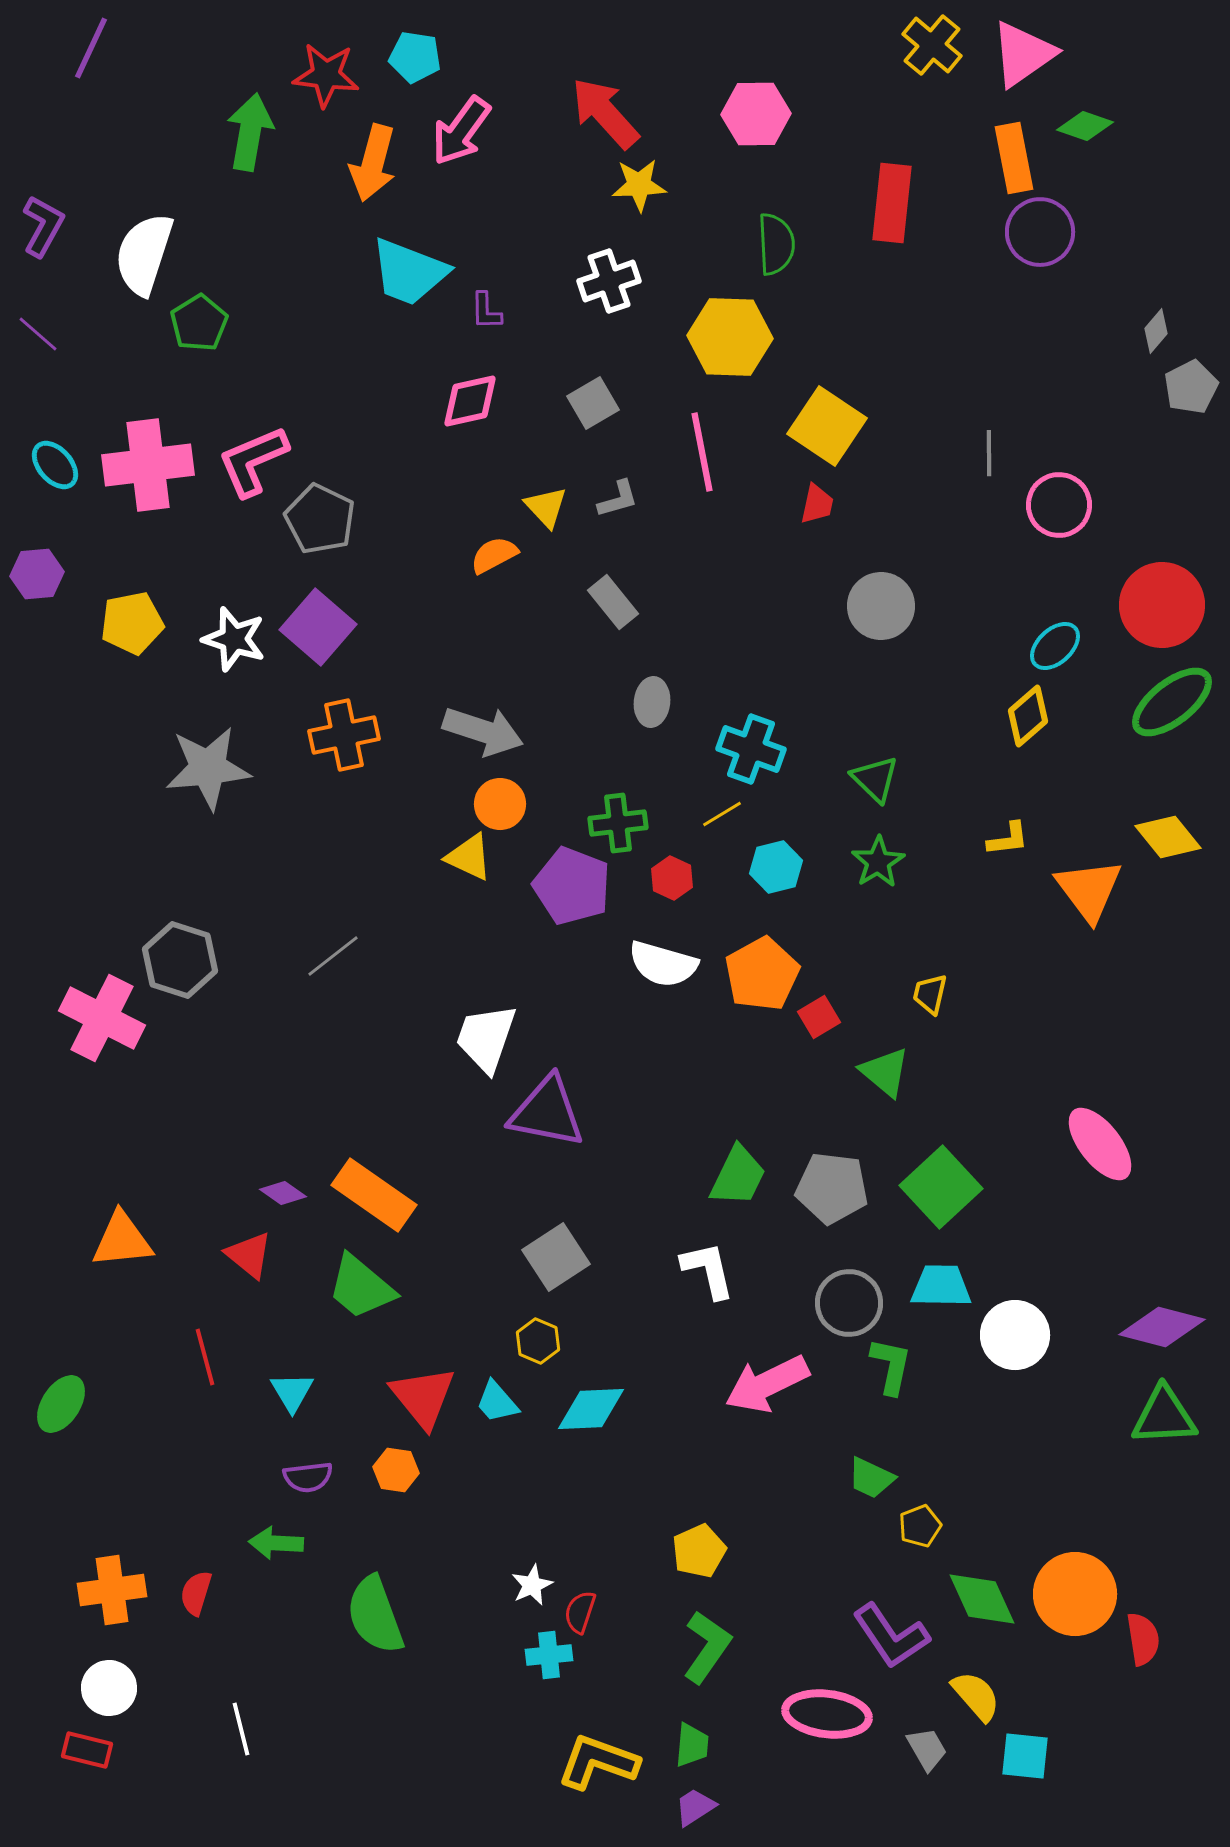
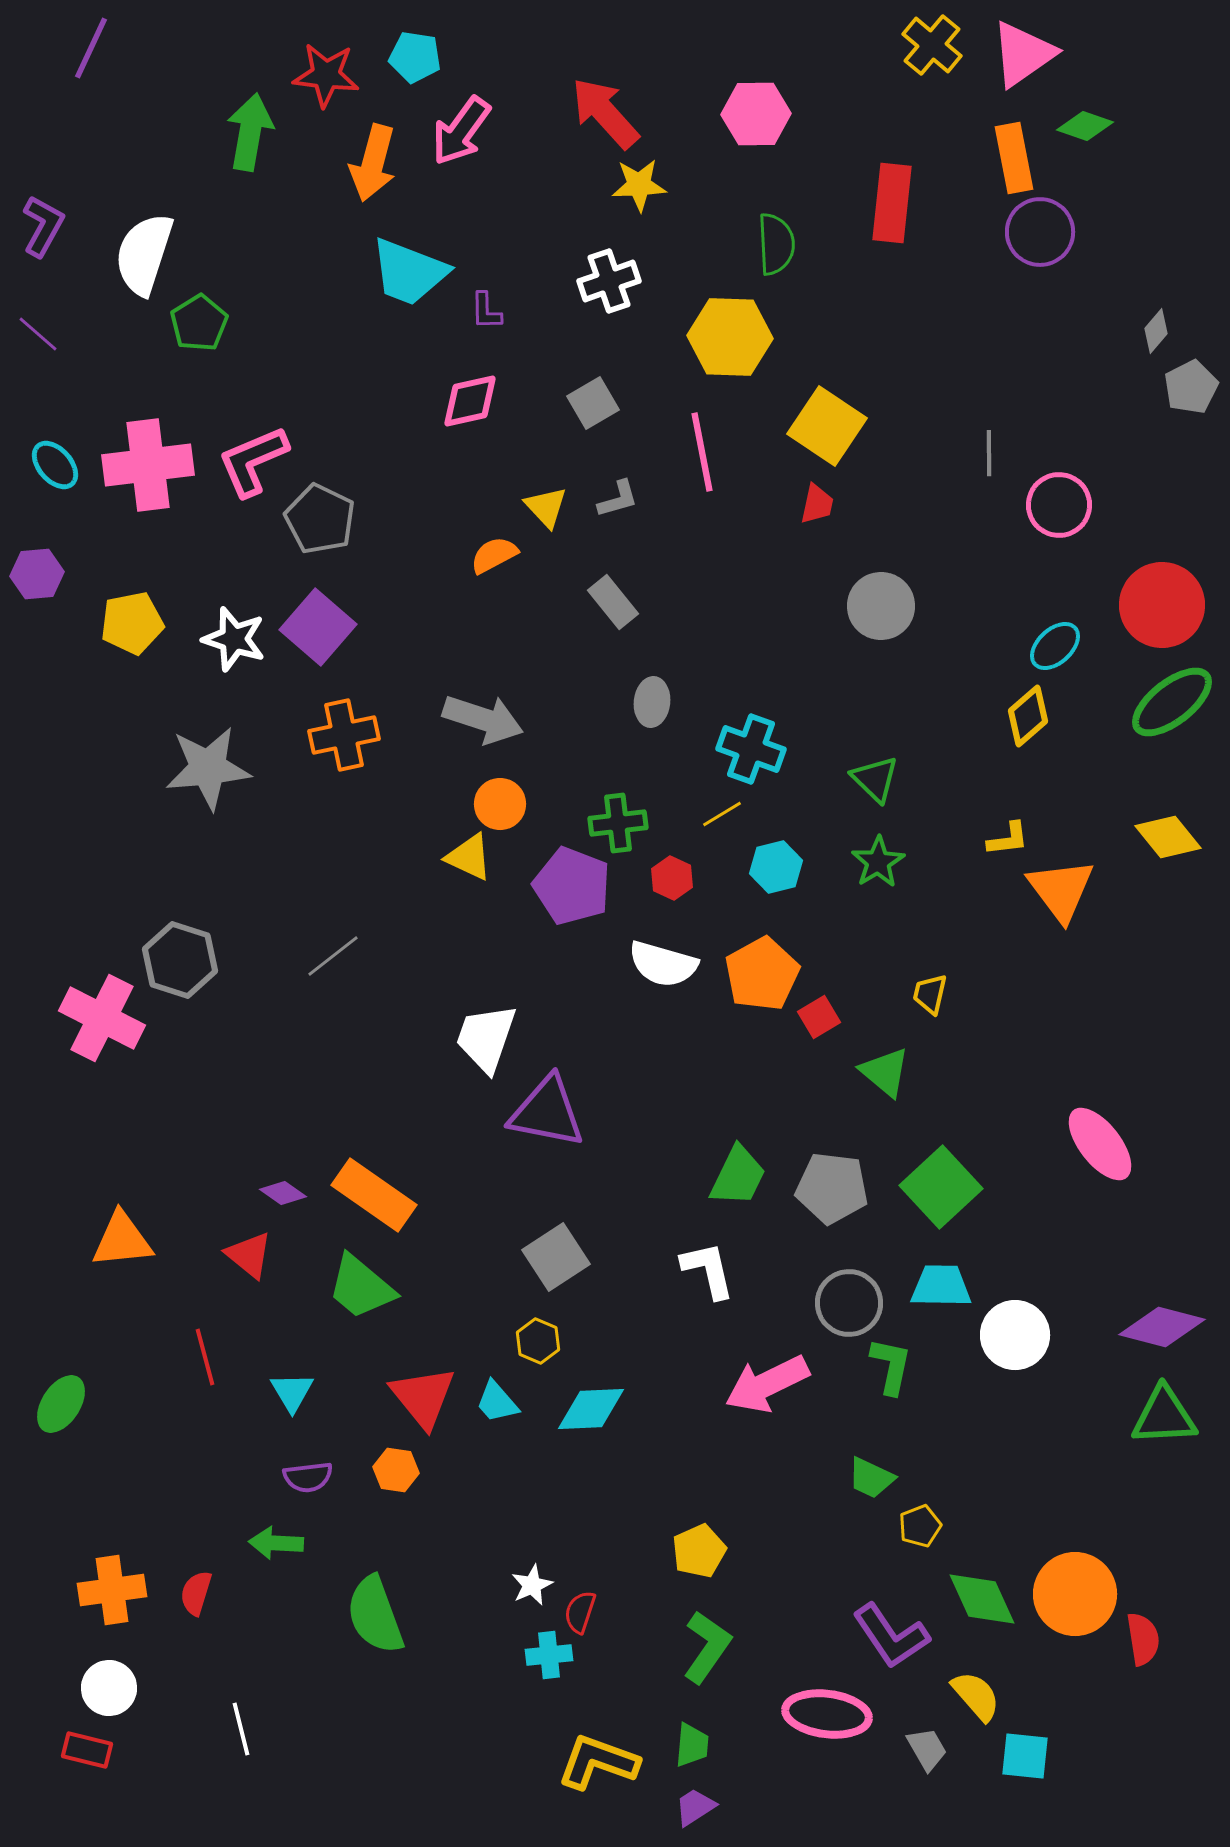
gray arrow at (483, 731): moved 12 px up
orange triangle at (1089, 890): moved 28 px left
